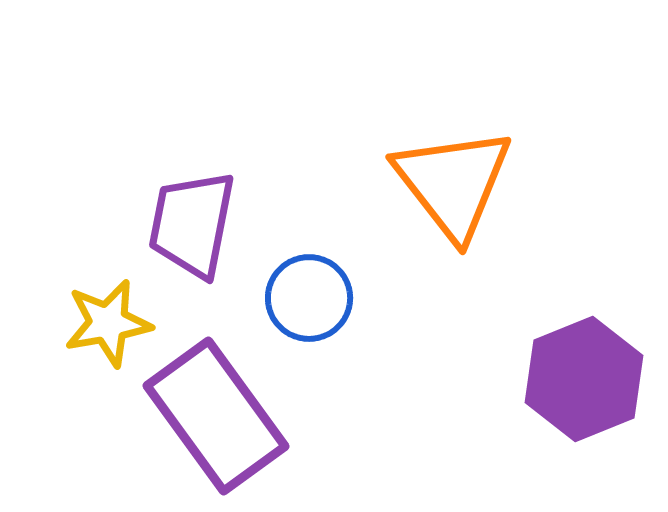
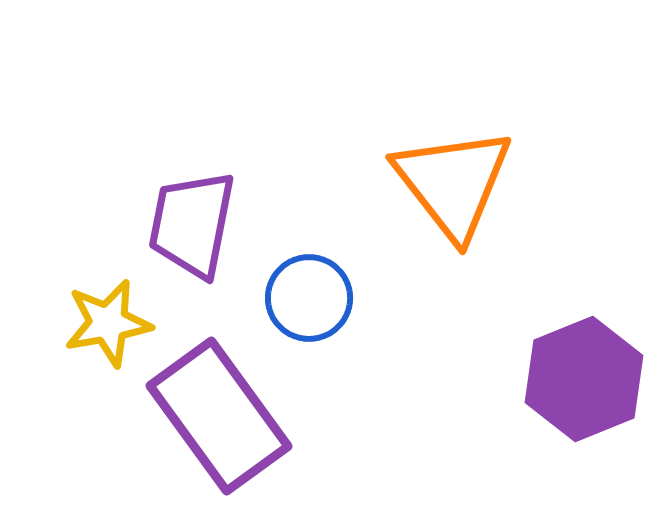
purple rectangle: moved 3 px right
